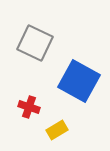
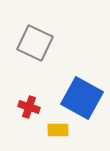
blue square: moved 3 px right, 17 px down
yellow rectangle: moved 1 px right; rotated 30 degrees clockwise
